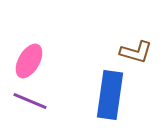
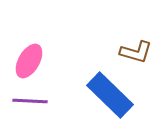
blue rectangle: rotated 54 degrees counterclockwise
purple line: rotated 20 degrees counterclockwise
